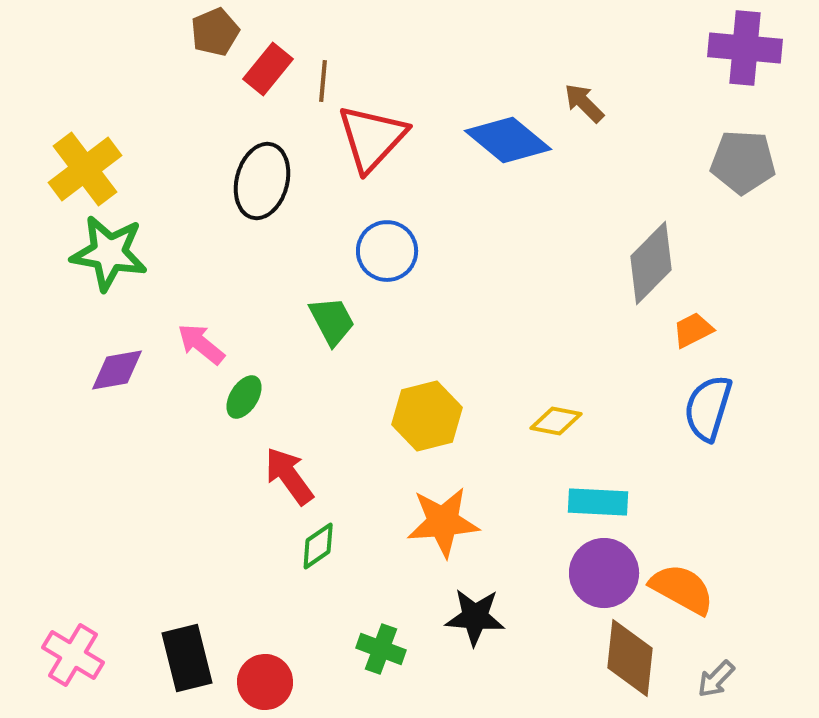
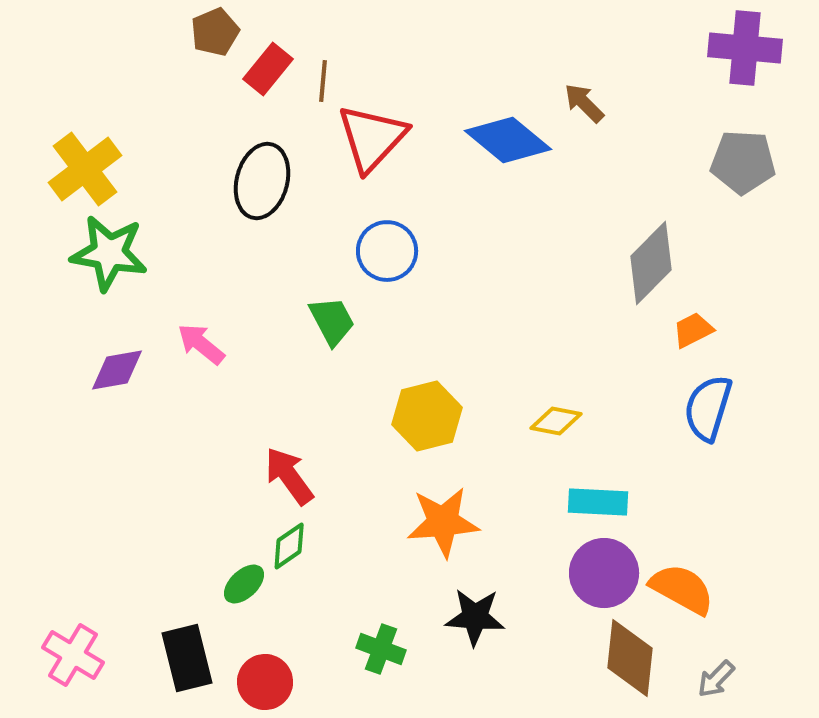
green ellipse: moved 187 px down; rotated 15 degrees clockwise
green diamond: moved 29 px left
